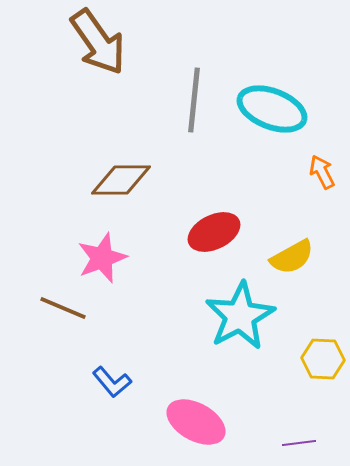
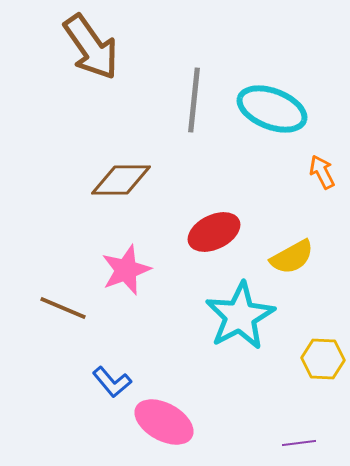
brown arrow: moved 7 px left, 5 px down
pink star: moved 24 px right, 12 px down
pink ellipse: moved 32 px left
